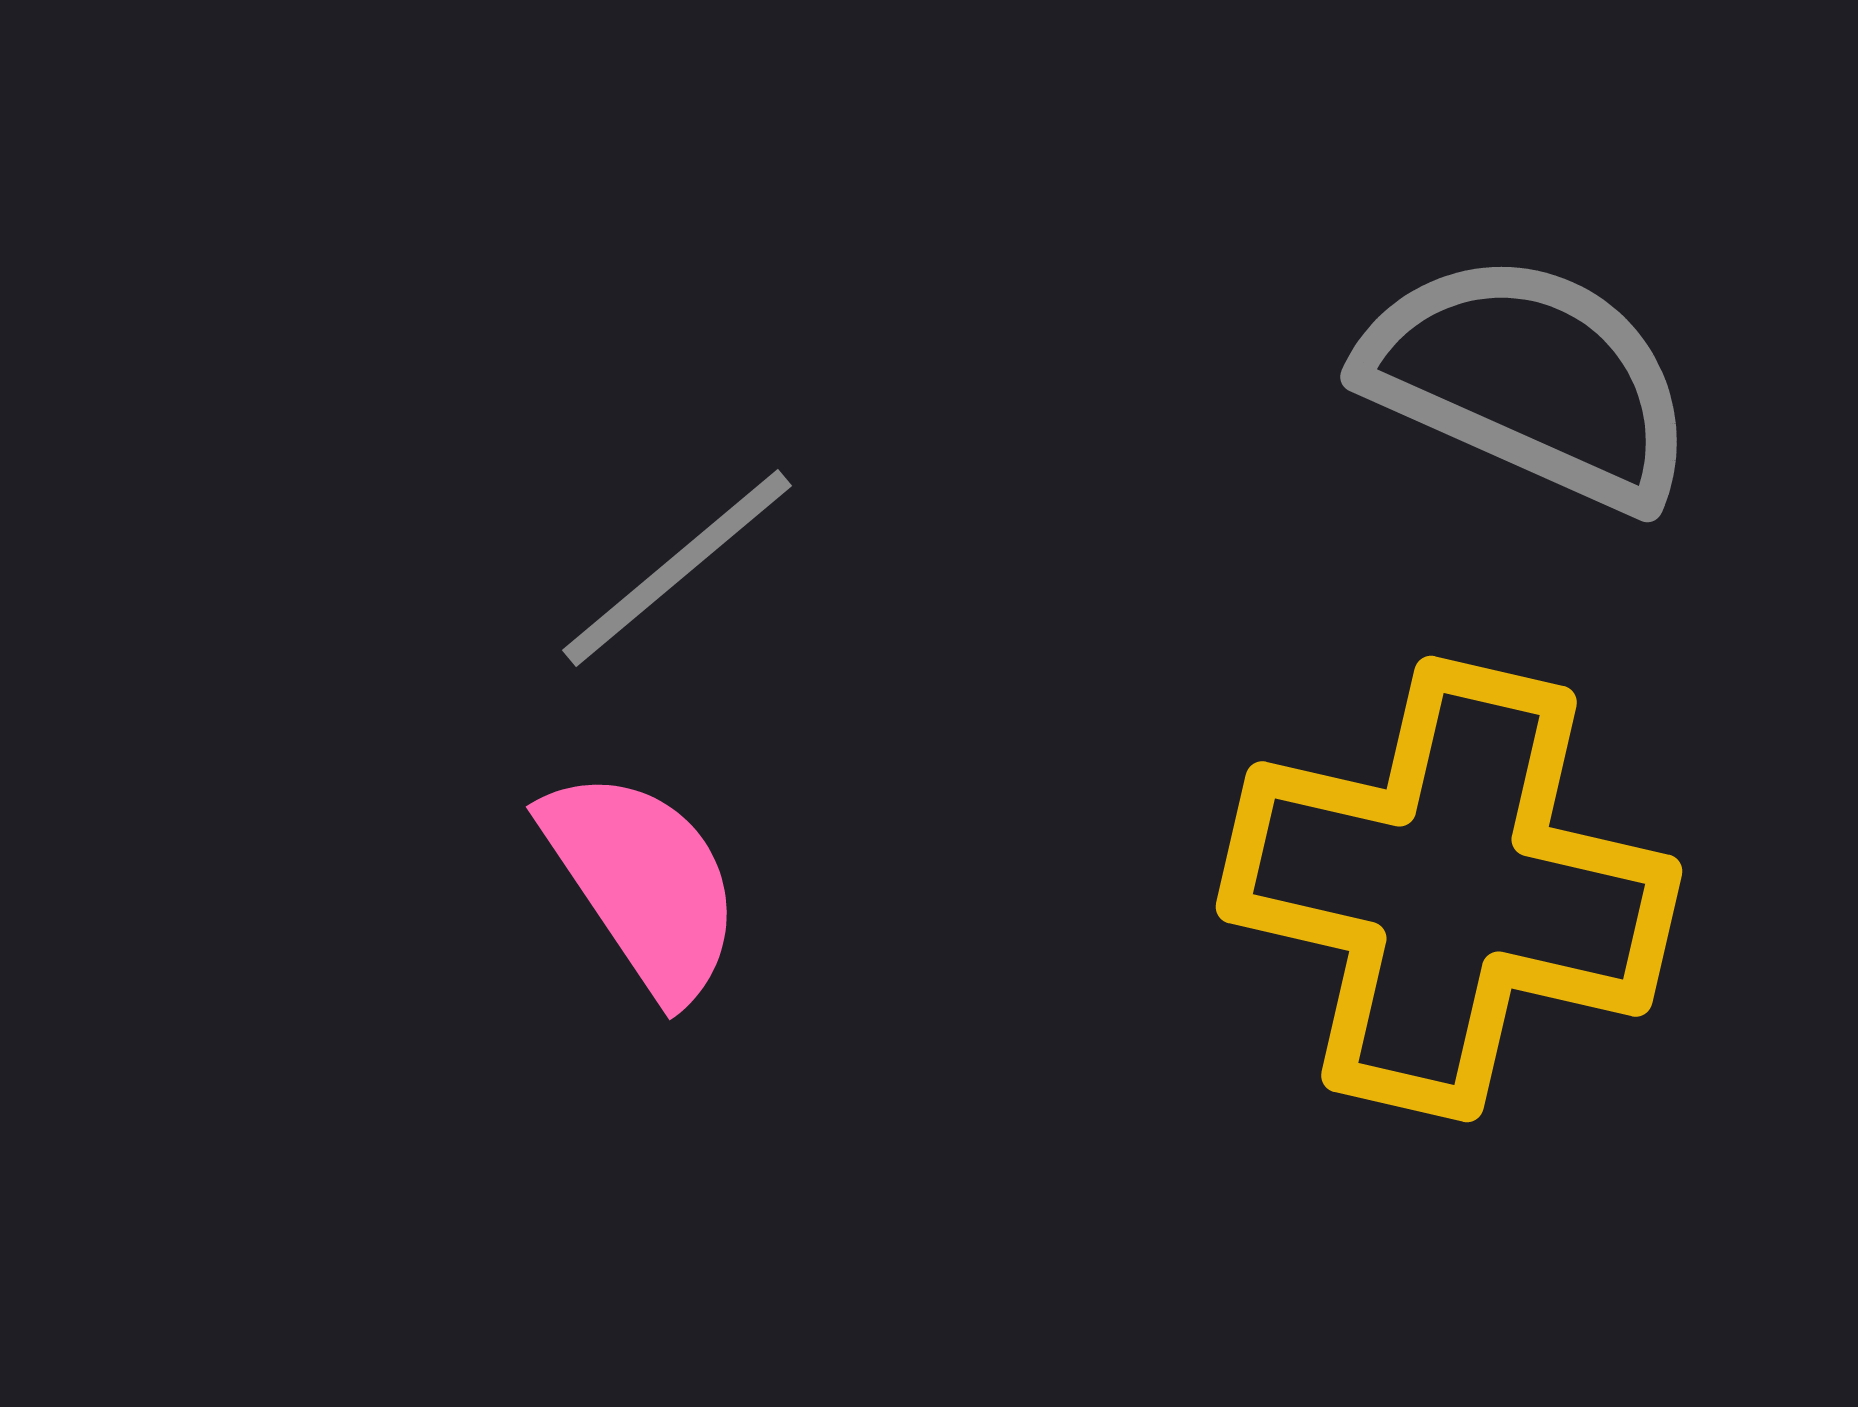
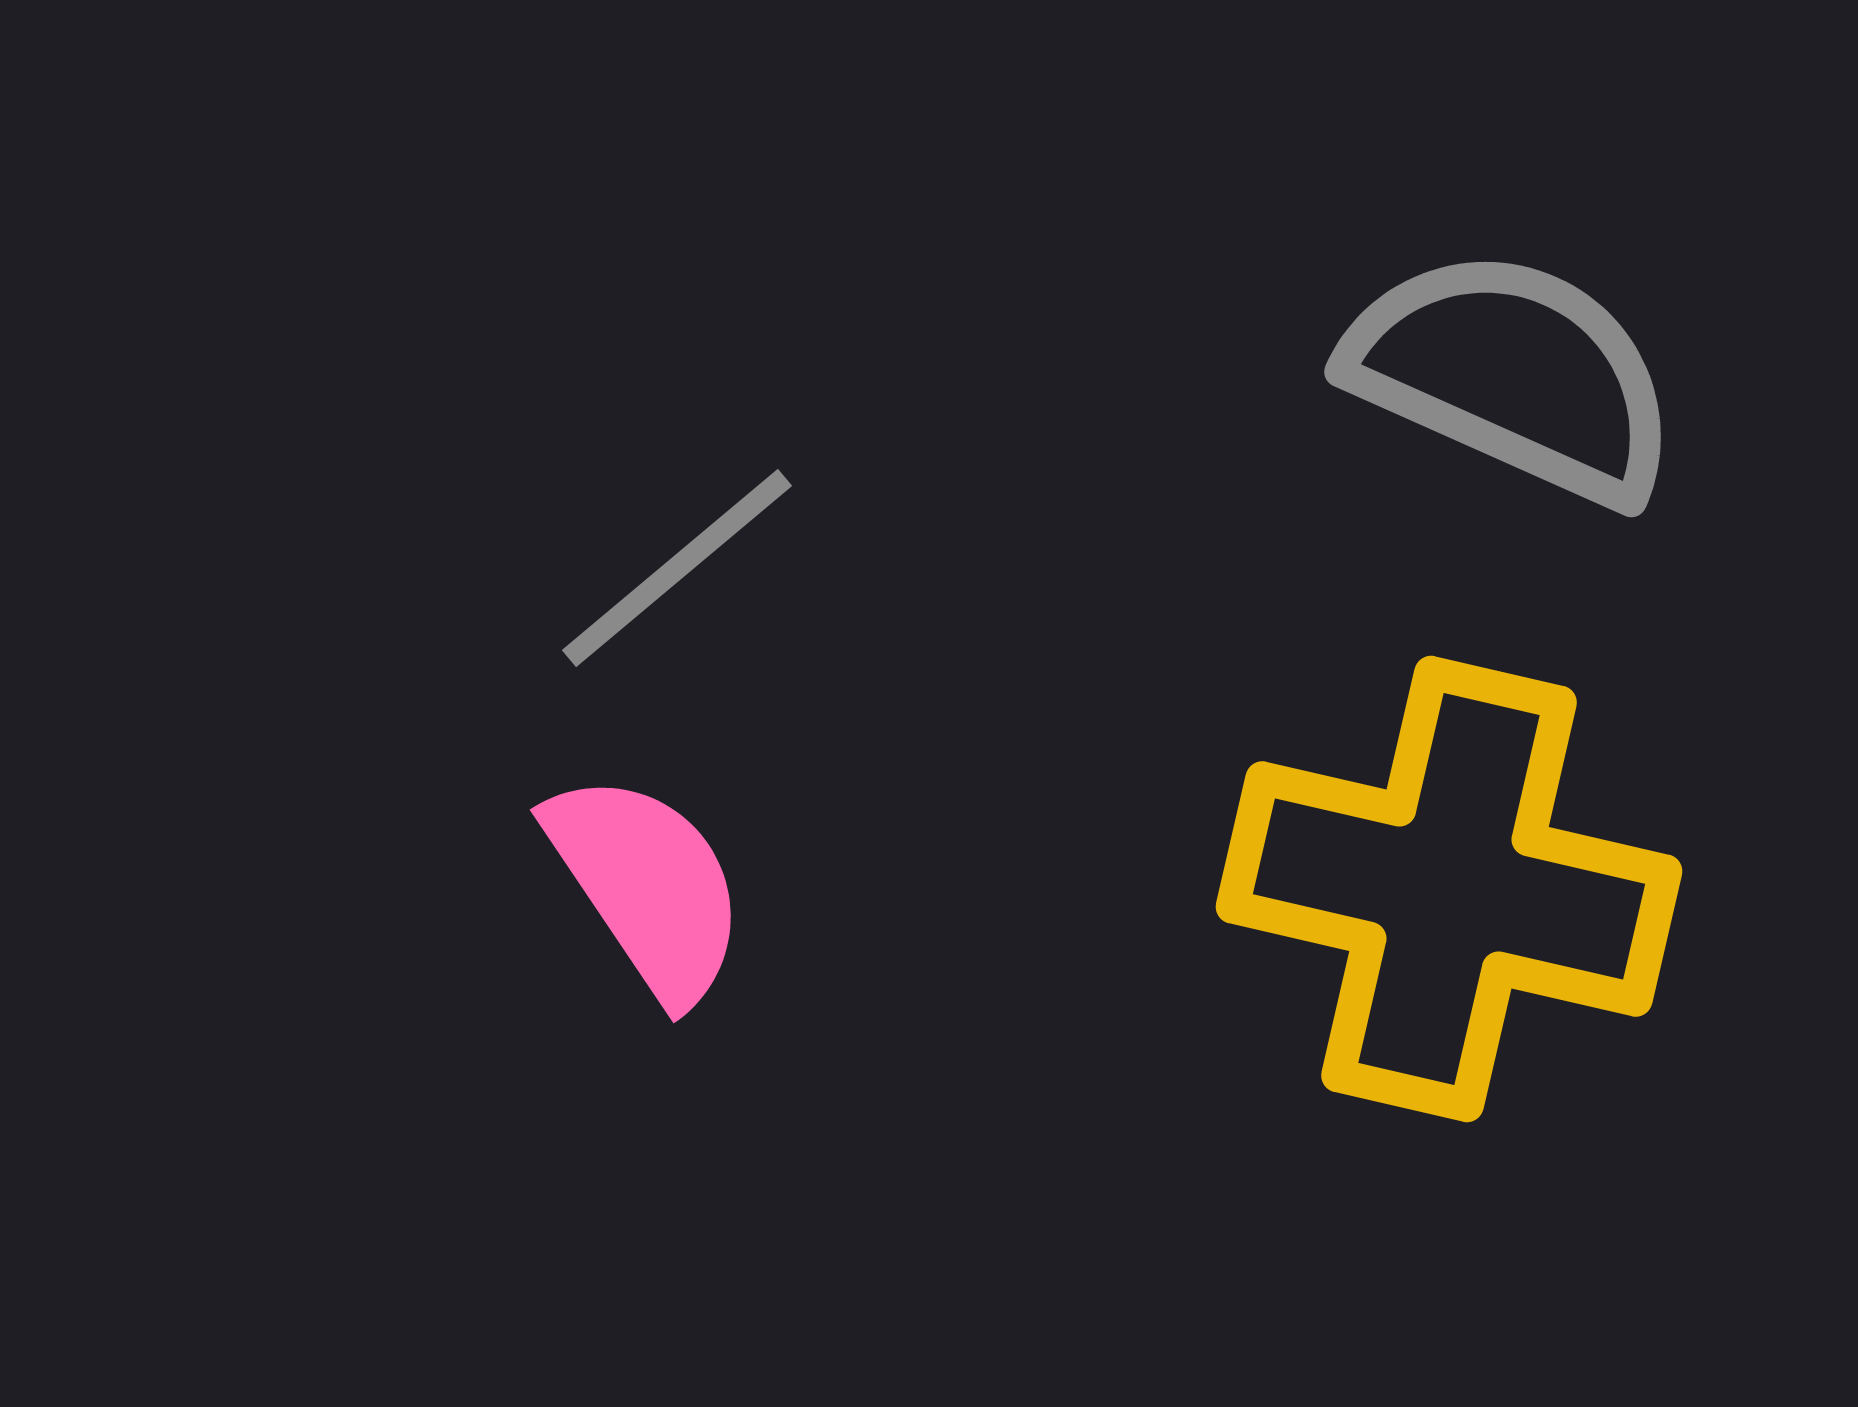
gray semicircle: moved 16 px left, 5 px up
pink semicircle: moved 4 px right, 3 px down
